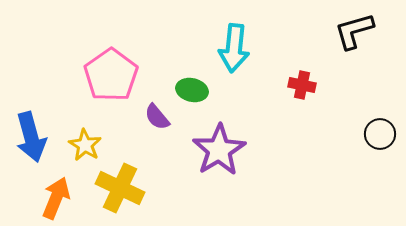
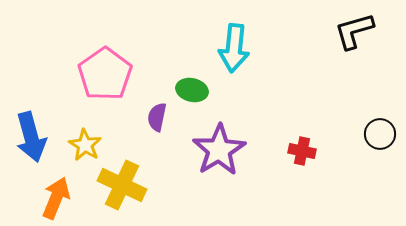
pink pentagon: moved 6 px left, 1 px up
red cross: moved 66 px down
purple semicircle: rotated 52 degrees clockwise
yellow cross: moved 2 px right, 3 px up
